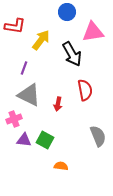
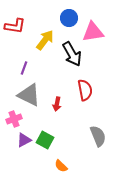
blue circle: moved 2 px right, 6 px down
yellow arrow: moved 4 px right
red arrow: moved 1 px left
purple triangle: rotated 35 degrees counterclockwise
orange semicircle: rotated 144 degrees counterclockwise
